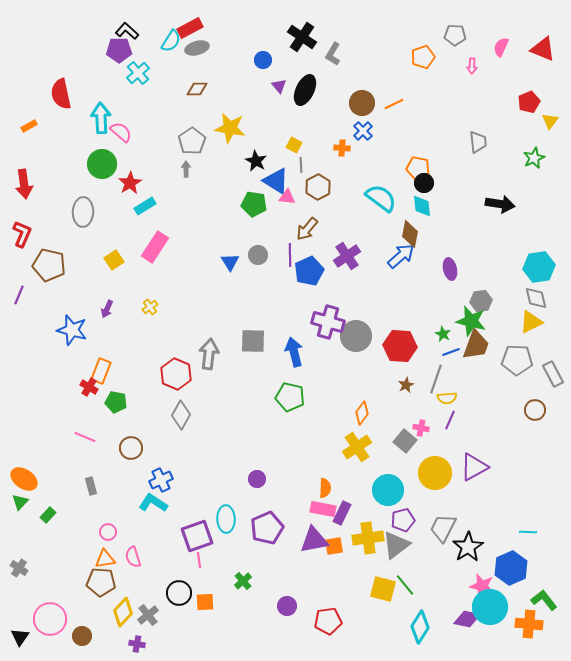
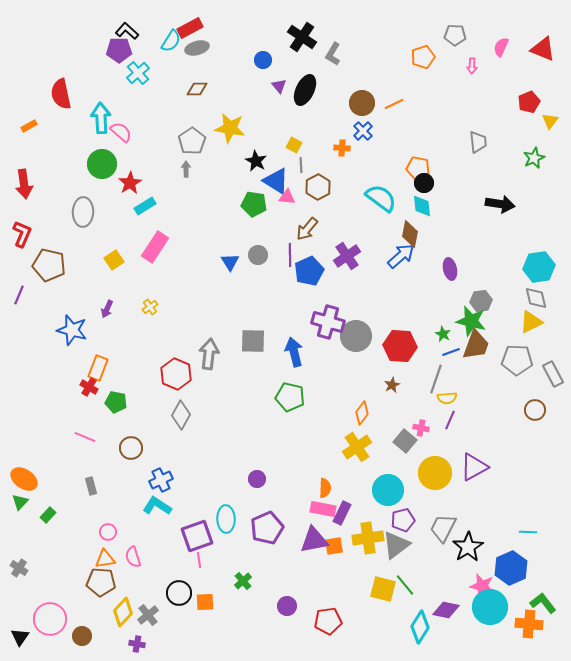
orange rectangle at (101, 371): moved 3 px left, 3 px up
brown star at (406, 385): moved 14 px left
cyan L-shape at (153, 503): moved 4 px right, 3 px down
green L-shape at (544, 600): moved 1 px left, 3 px down
purple diamond at (467, 619): moved 21 px left, 9 px up
